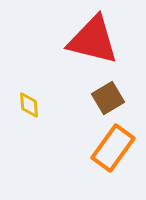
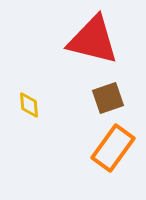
brown square: rotated 12 degrees clockwise
